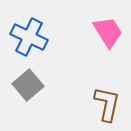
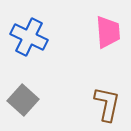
pink trapezoid: rotated 28 degrees clockwise
gray square: moved 5 px left, 15 px down; rotated 8 degrees counterclockwise
